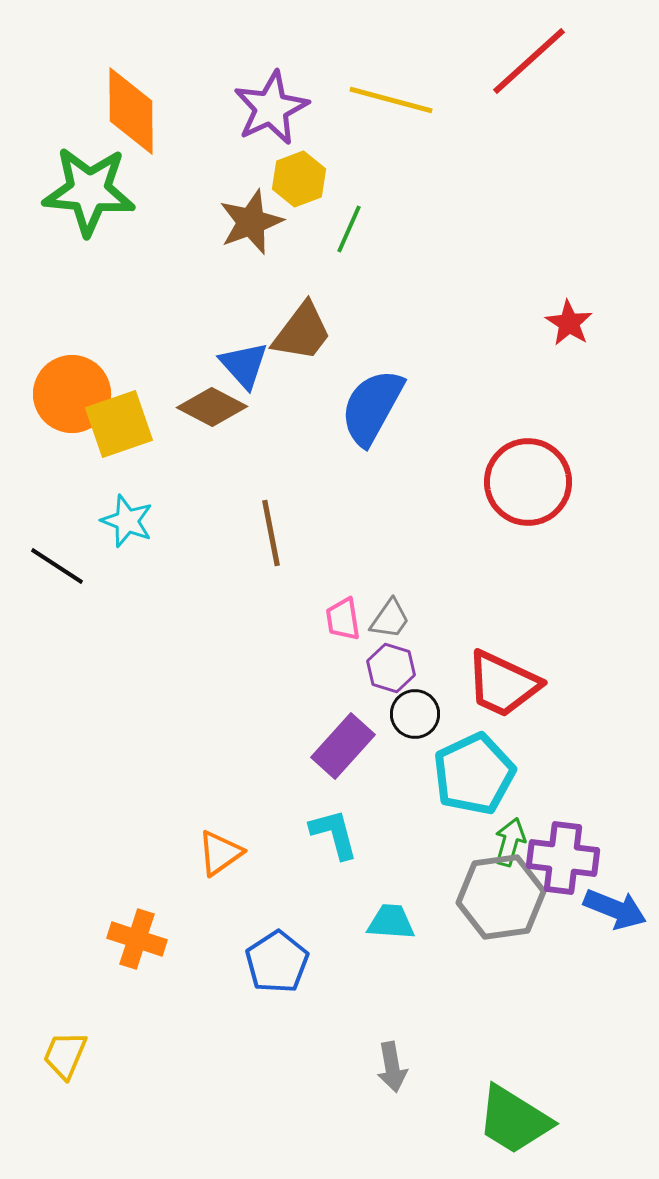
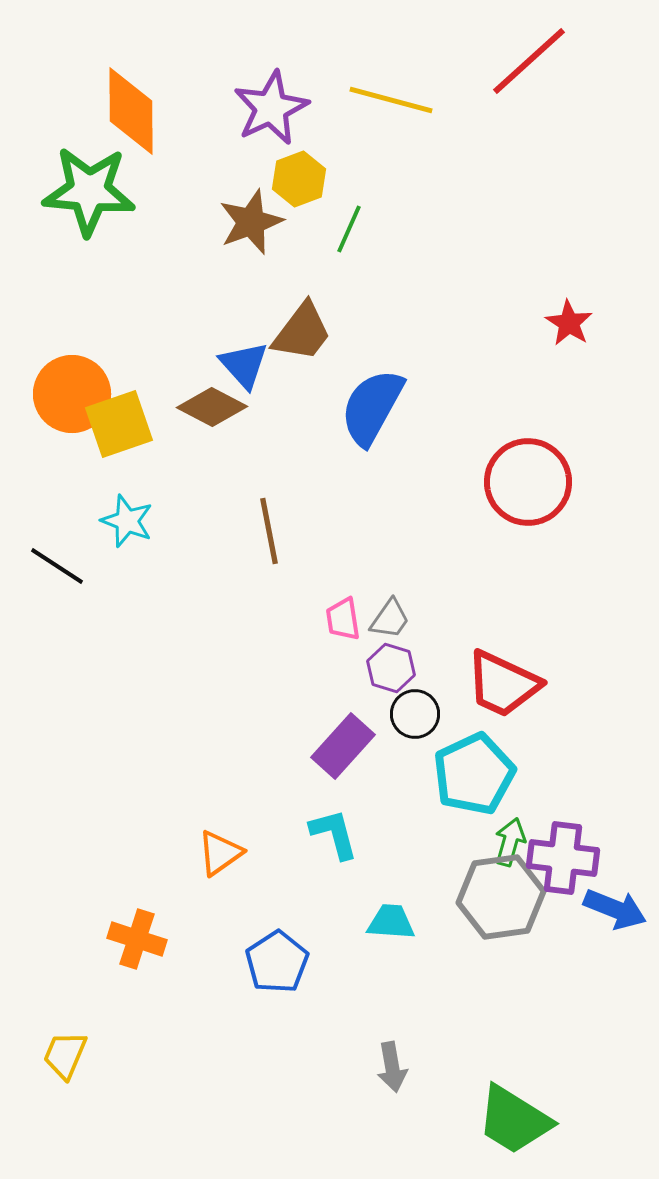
brown line: moved 2 px left, 2 px up
